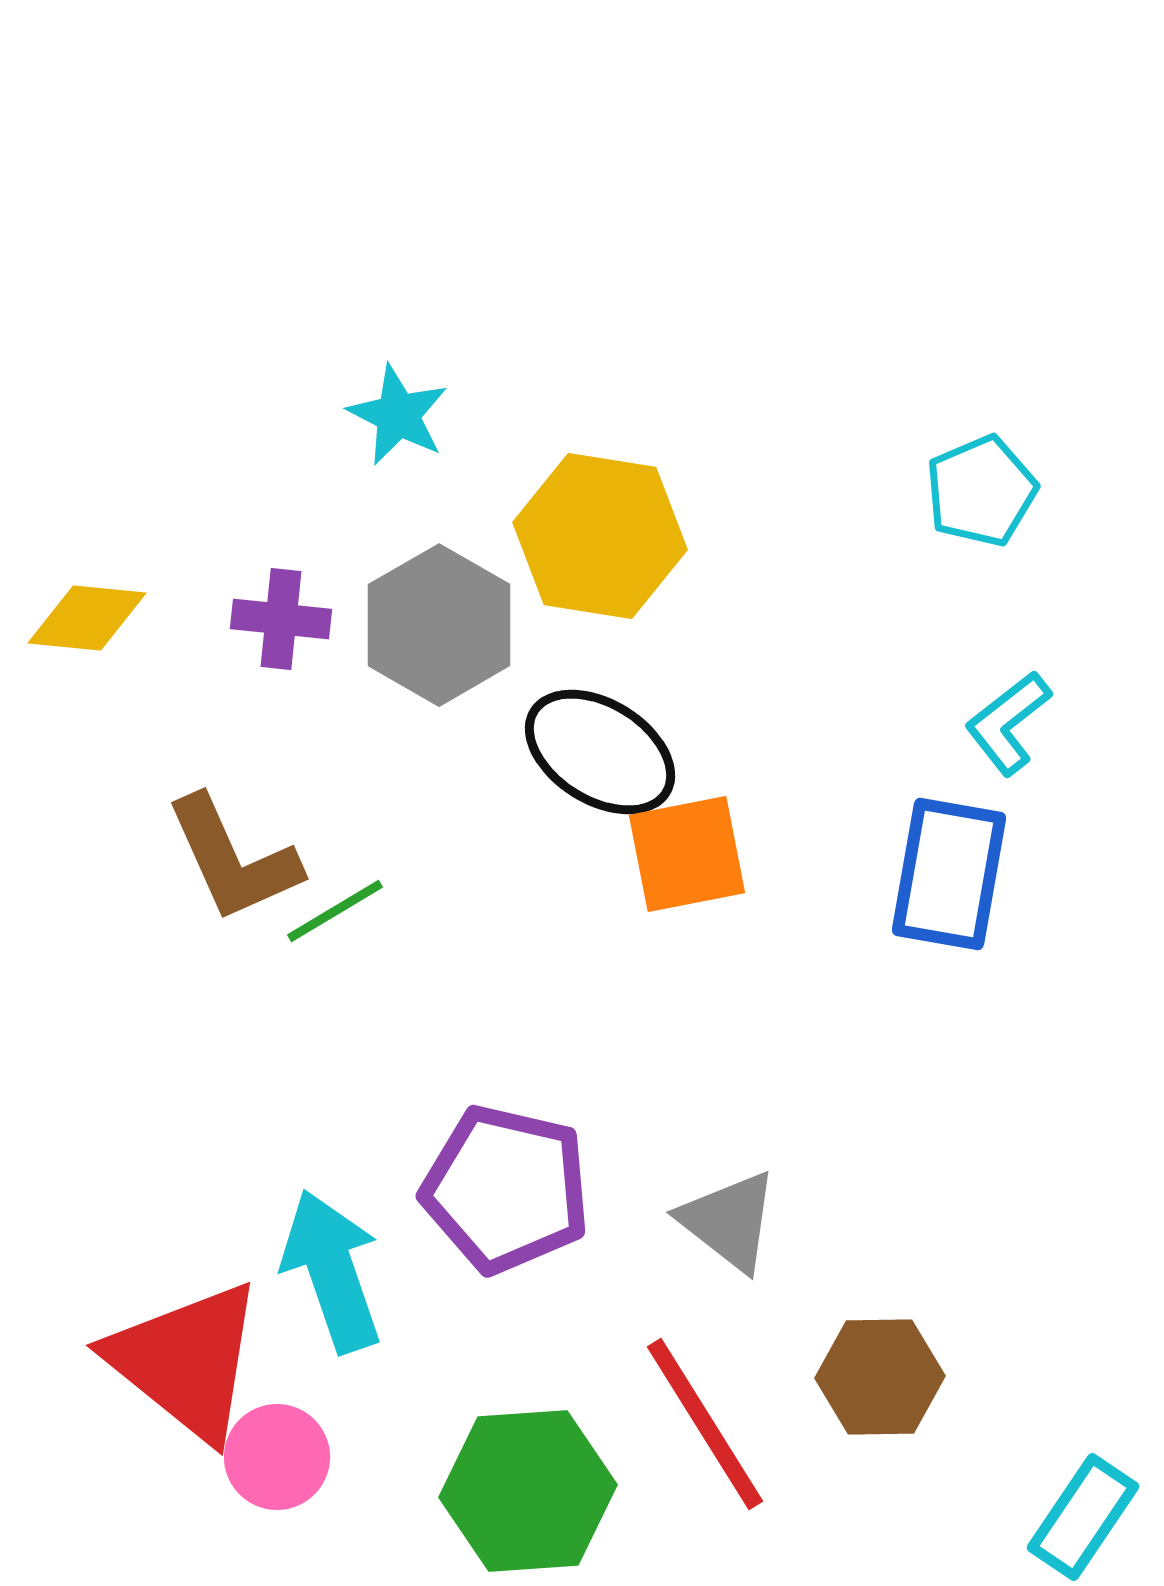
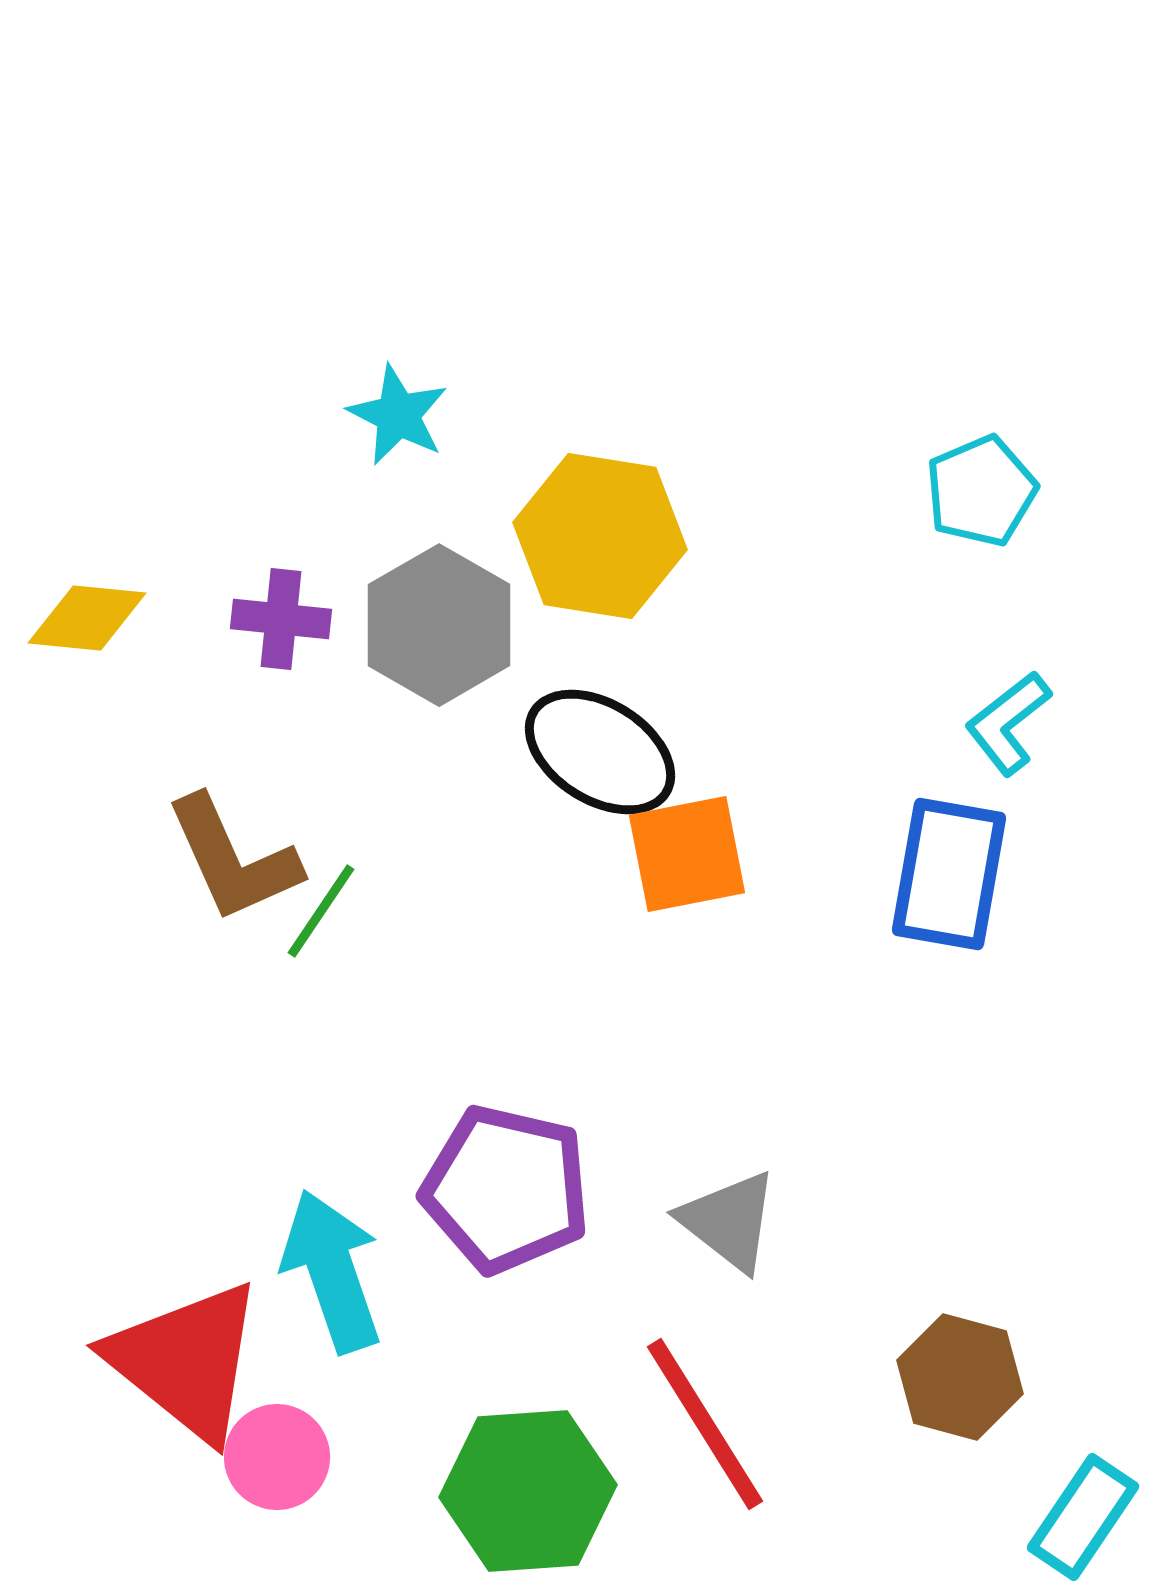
green line: moved 14 px left; rotated 25 degrees counterclockwise
brown hexagon: moved 80 px right; rotated 16 degrees clockwise
